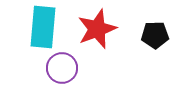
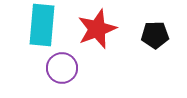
cyan rectangle: moved 1 px left, 2 px up
